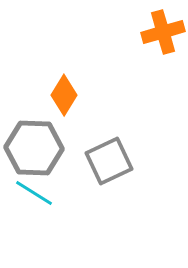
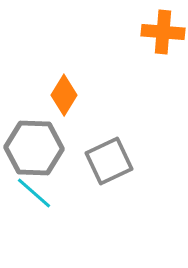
orange cross: rotated 21 degrees clockwise
cyan line: rotated 9 degrees clockwise
